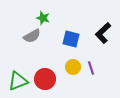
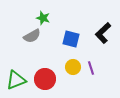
green triangle: moved 2 px left, 1 px up
